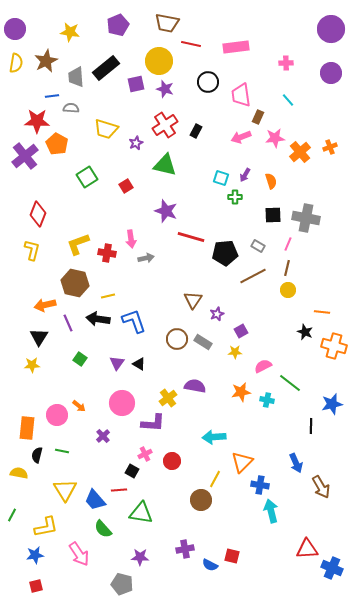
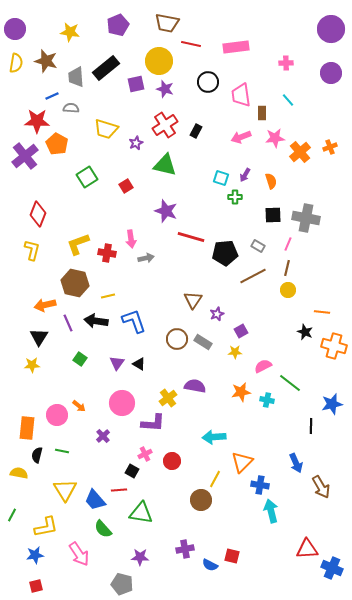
brown star at (46, 61): rotated 30 degrees counterclockwise
blue line at (52, 96): rotated 16 degrees counterclockwise
brown rectangle at (258, 117): moved 4 px right, 4 px up; rotated 24 degrees counterclockwise
black arrow at (98, 319): moved 2 px left, 2 px down
